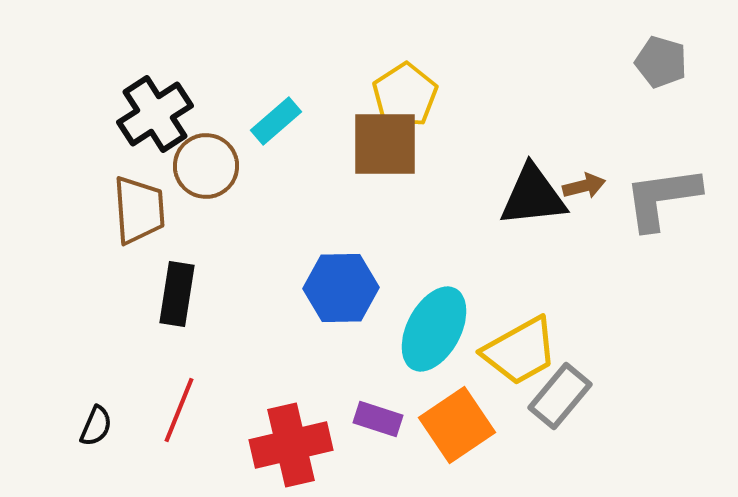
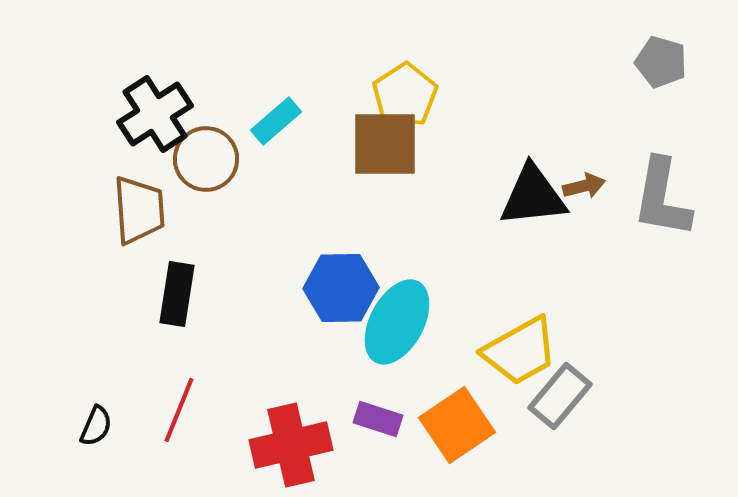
brown circle: moved 7 px up
gray L-shape: rotated 72 degrees counterclockwise
cyan ellipse: moved 37 px left, 7 px up
